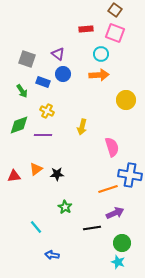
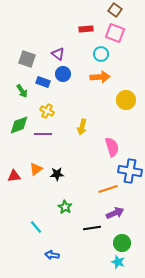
orange arrow: moved 1 px right, 2 px down
purple line: moved 1 px up
blue cross: moved 4 px up
